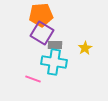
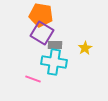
orange pentagon: rotated 15 degrees clockwise
